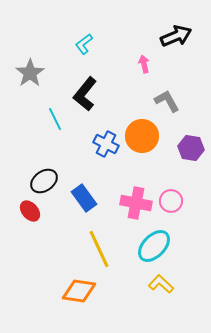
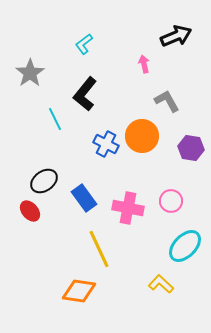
pink cross: moved 8 px left, 5 px down
cyan ellipse: moved 31 px right
